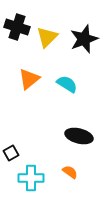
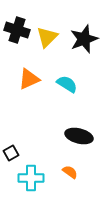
black cross: moved 3 px down
orange triangle: rotated 15 degrees clockwise
